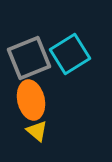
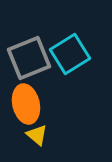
orange ellipse: moved 5 px left, 4 px down
yellow triangle: moved 4 px down
